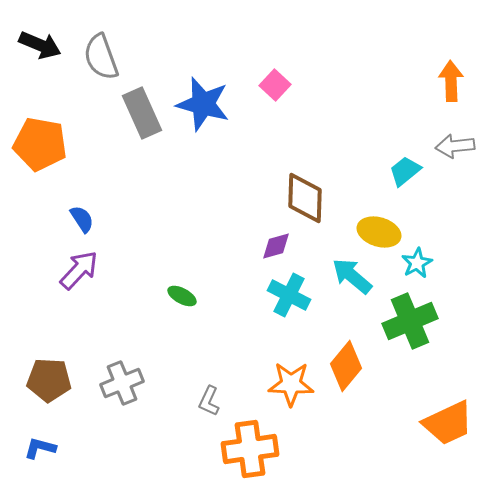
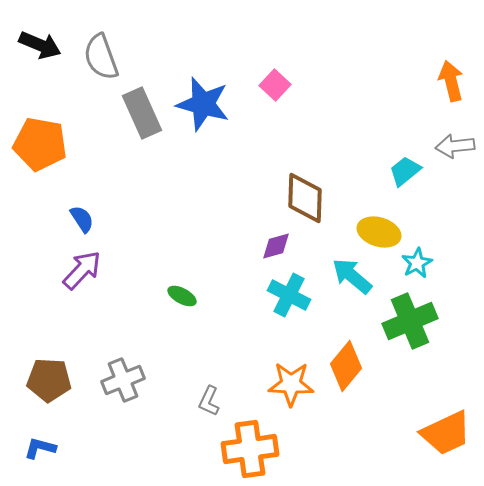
orange arrow: rotated 12 degrees counterclockwise
purple arrow: moved 3 px right
gray cross: moved 1 px right, 3 px up
orange trapezoid: moved 2 px left, 10 px down
